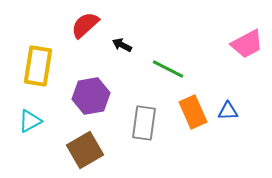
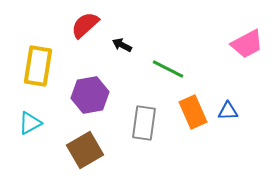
purple hexagon: moved 1 px left, 1 px up
cyan triangle: moved 2 px down
